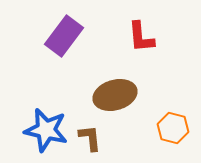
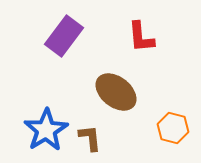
brown ellipse: moved 1 px right, 3 px up; rotated 54 degrees clockwise
blue star: rotated 27 degrees clockwise
